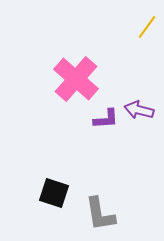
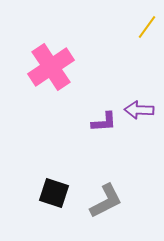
pink cross: moved 25 px left, 12 px up; rotated 15 degrees clockwise
purple arrow: rotated 12 degrees counterclockwise
purple L-shape: moved 2 px left, 3 px down
gray L-shape: moved 6 px right, 13 px up; rotated 108 degrees counterclockwise
